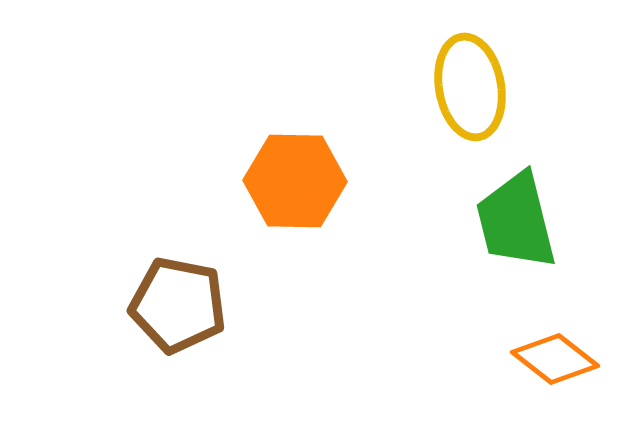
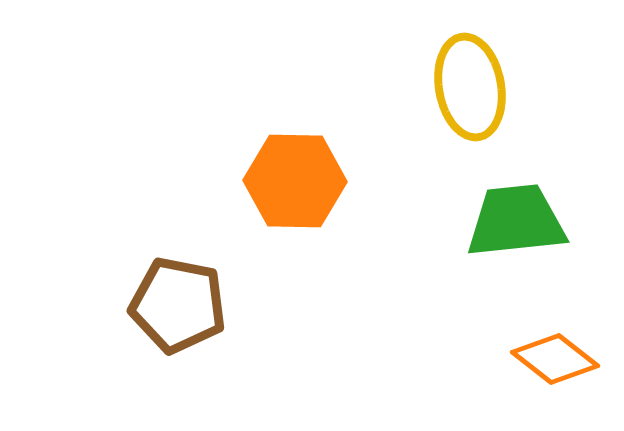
green trapezoid: rotated 98 degrees clockwise
